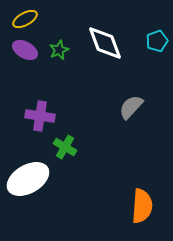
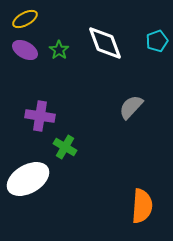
green star: rotated 12 degrees counterclockwise
